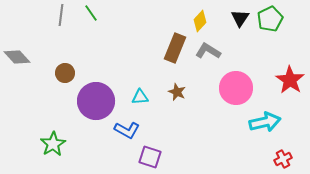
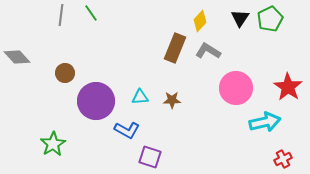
red star: moved 2 px left, 7 px down
brown star: moved 5 px left, 8 px down; rotated 24 degrees counterclockwise
